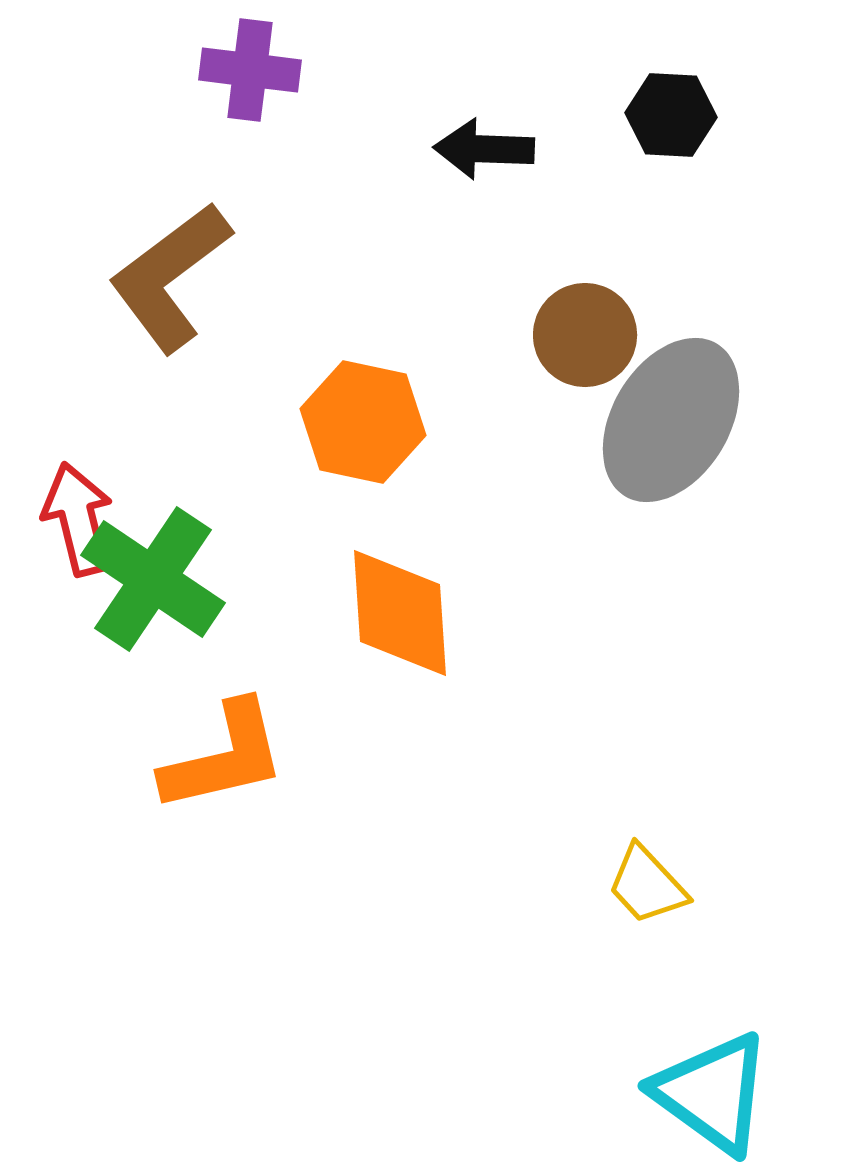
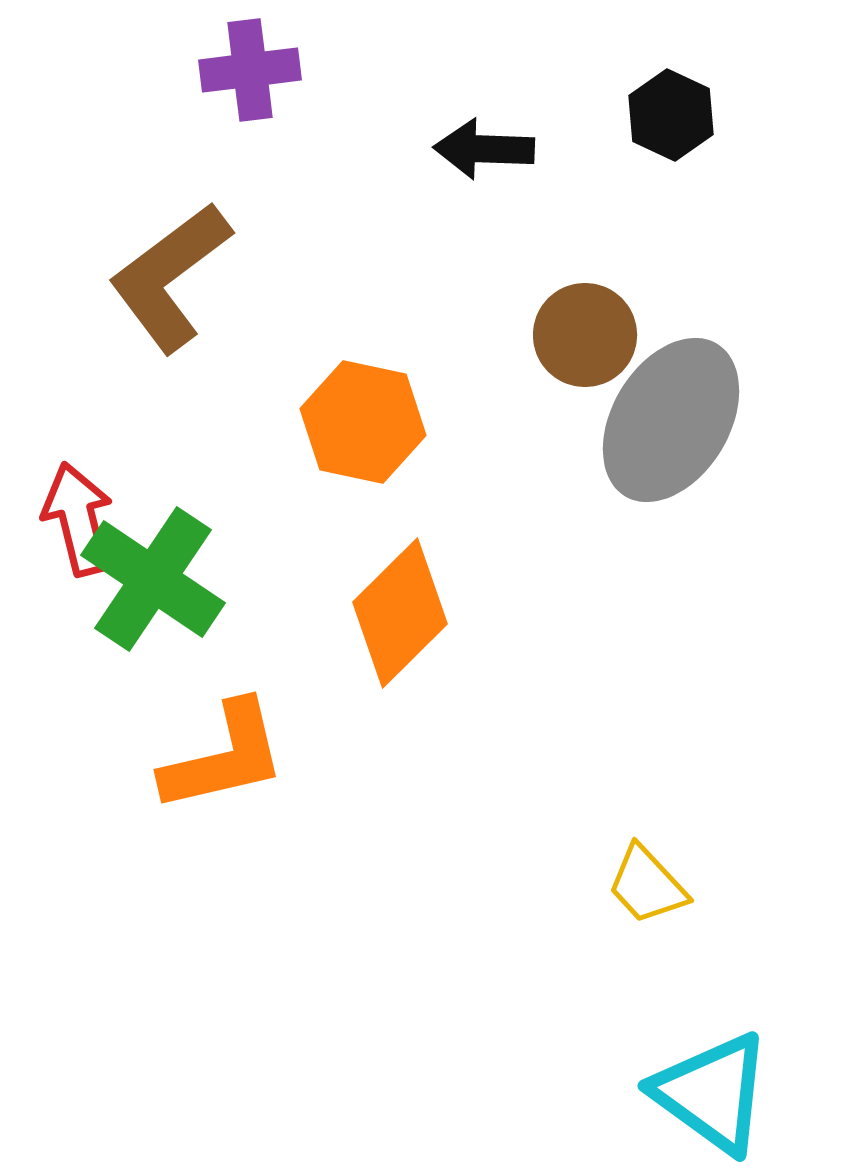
purple cross: rotated 14 degrees counterclockwise
black hexagon: rotated 22 degrees clockwise
orange diamond: rotated 49 degrees clockwise
